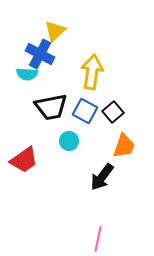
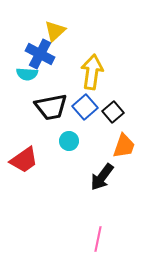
blue square: moved 4 px up; rotated 20 degrees clockwise
